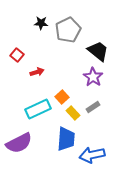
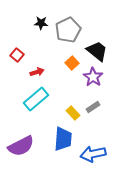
black trapezoid: moved 1 px left
orange square: moved 10 px right, 34 px up
cyan rectangle: moved 2 px left, 10 px up; rotated 15 degrees counterclockwise
blue trapezoid: moved 3 px left
purple semicircle: moved 2 px right, 3 px down
blue arrow: moved 1 px right, 1 px up
